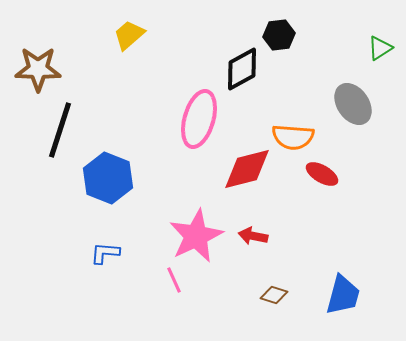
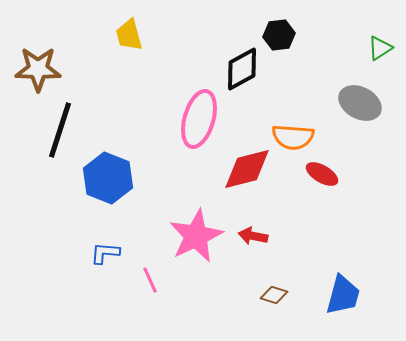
yellow trapezoid: rotated 64 degrees counterclockwise
gray ellipse: moved 7 px right, 1 px up; rotated 27 degrees counterclockwise
pink line: moved 24 px left
